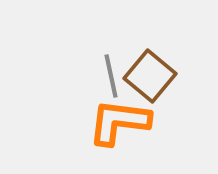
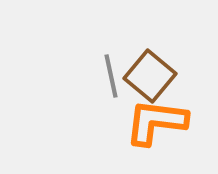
orange L-shape: moved 37 px right
